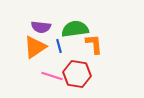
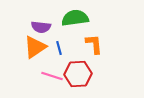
green semicircle: moved 11 px up
blue line: moved 2 px down
red hexagon: moved 1 px right; rotated 12 degrees counterclockwise
